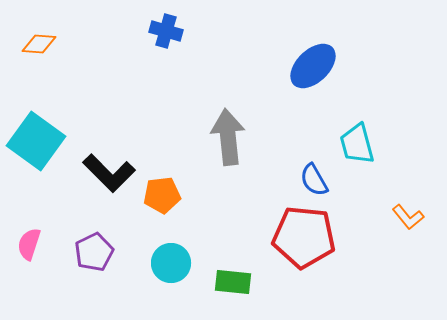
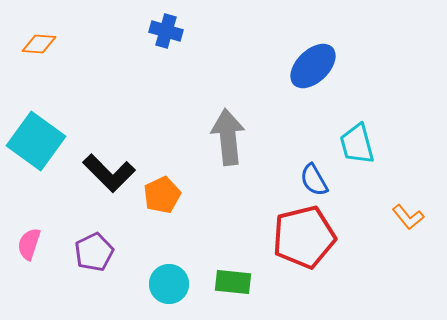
orange pentagon: rotated 18 degrees counterclockwise
red pentagon: rotated 20 degrees counterclockwise
cyan circle: moved 2 px left, 21 px down
